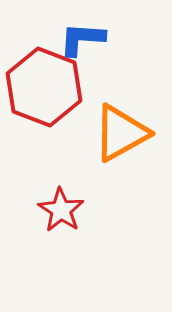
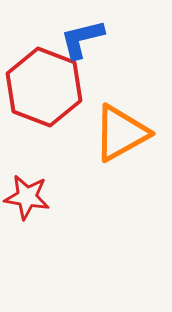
blue L-shape: rotated 18 degrees counterclockwise
red star: moved 34 px left, 13 px up; rotated 24 degrees counterclockwise
